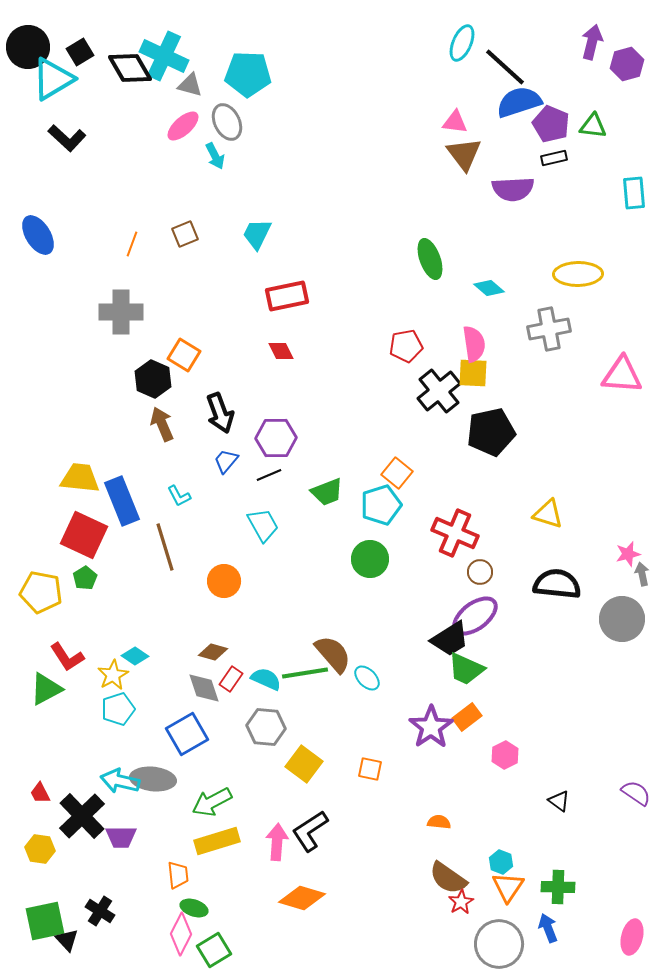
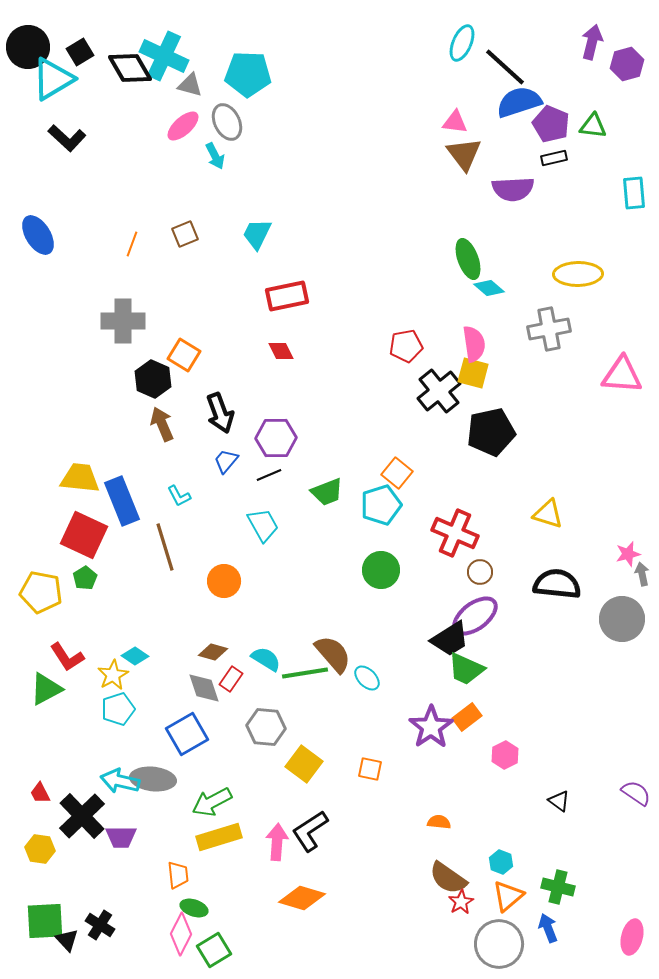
green ellipse at (430, 259): moved 38 px right
gray cross at (121, 312): moved 2 px right, 9 px down
yellow square at (473, 373): rotated 12 degrees clockwise
green circle at (370, 559): moved 11 px right, 11 px down
cyan semicircle at (266, 679): moved 20 px up; rotated 8 degrees clockwise
yellow rectangle at (217, 841): moved 2 px right, 4 px up
orange triangle at (508, 887): moved 9 px down; rotated 16 degrees clockwise
green cross at (558, 887): rotated 12 degrees clockwise
black cross at (100, 911): moved 14 px down
green square at (45, 921): rotated 9 degrees clockwise
